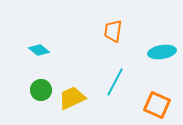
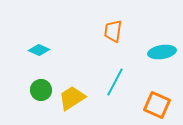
cyan diamond: rotated 15 degrees counterclockwise
yellow trapezoid: rotated 8 degrees counterclockwise
